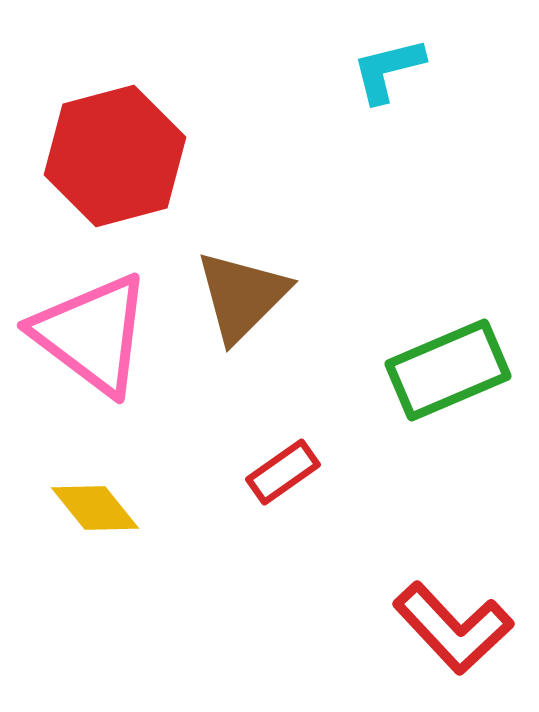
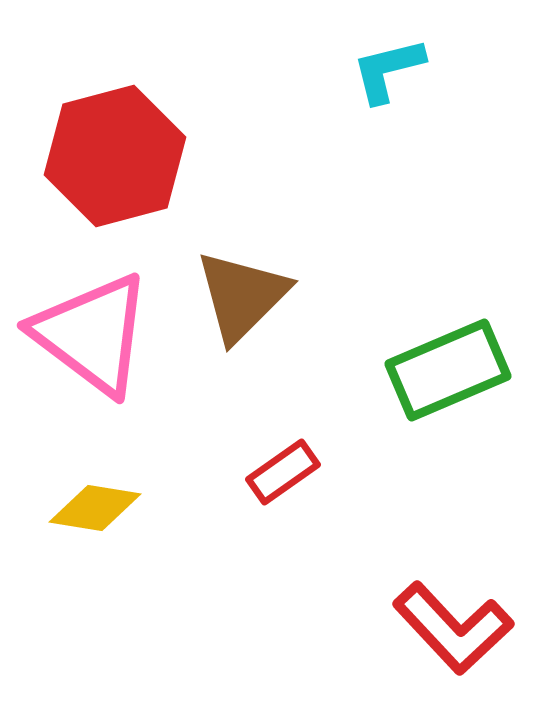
yellow diamond: rotated 42 degrees counterclockwise
